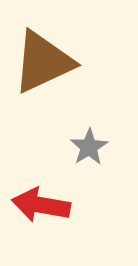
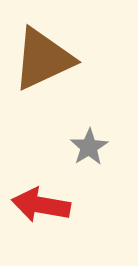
brown triangle: moved 3 px up
